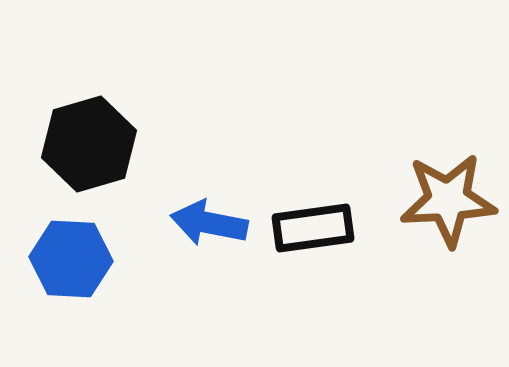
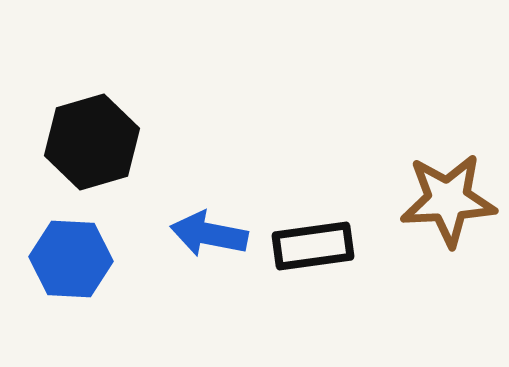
black hexagon: moved 3 px right, 2 px up
blue arrow: moved 11 px down
black rectangle: moved 18 px down
